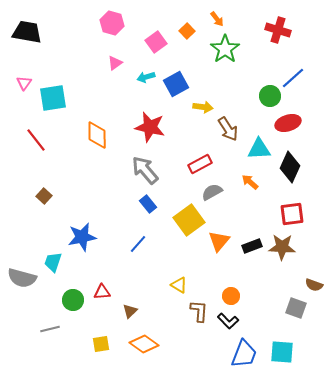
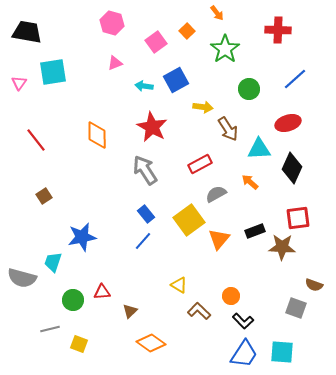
orange arrow at (217, 19): moved 6 px up
red cross at (278, 30): rotated 15 degrees counterclockwise
pink triangle at (115, 63): rotated 14 degrees clockwise
cyan arrow at (146, 77): moved 2 px left, 9 px down; rotated 24 degrees clockwise
blue line at (293, 78): moved 2 px right, 1 px down
pink triangle at (24, 83): moved 5 px left
blue square at (176, 84): moved 4 px up
green circle at (270, 96): moved 21 px left, 7 px up
cyan square at (53, 98): moved 26 px up
red star at (150, 127): moved 2 px right; rotated 16 degrees clockwise
black diamond at (290, 167): moved 2 px right, 1 px down
gray arrow at (145, 170): rotated 8 degrees clockwise
gray semicircle at (212, 192): moved 4 px right, 2 px down
brown square at (44, 196): rotated 14 degrees clockwise
blue rectangle at (148, 204): moved 2 px left, 10 px down
red square at (292, 214): moved 6 px right, 4 px down
orange triangle at (219, 241): moved 2 px up
blue line at (138, 244): moved 5 px right, 3 px up
black rectangle at (252, 246): moved 3 px right, 15 px up
brown L-shape at (199, 311): rotated 50 degrees counterclockwise
black L-shape at (228, 321): moved 15 px right
yellow square at (101, 344): moved 22 px left; rotated 30 degrees clockwise
orange diamond at (144, 344): moved 7 px right, 1 px up
blue trapezoid at (244, 354): rotated 12 degrees clockwise
